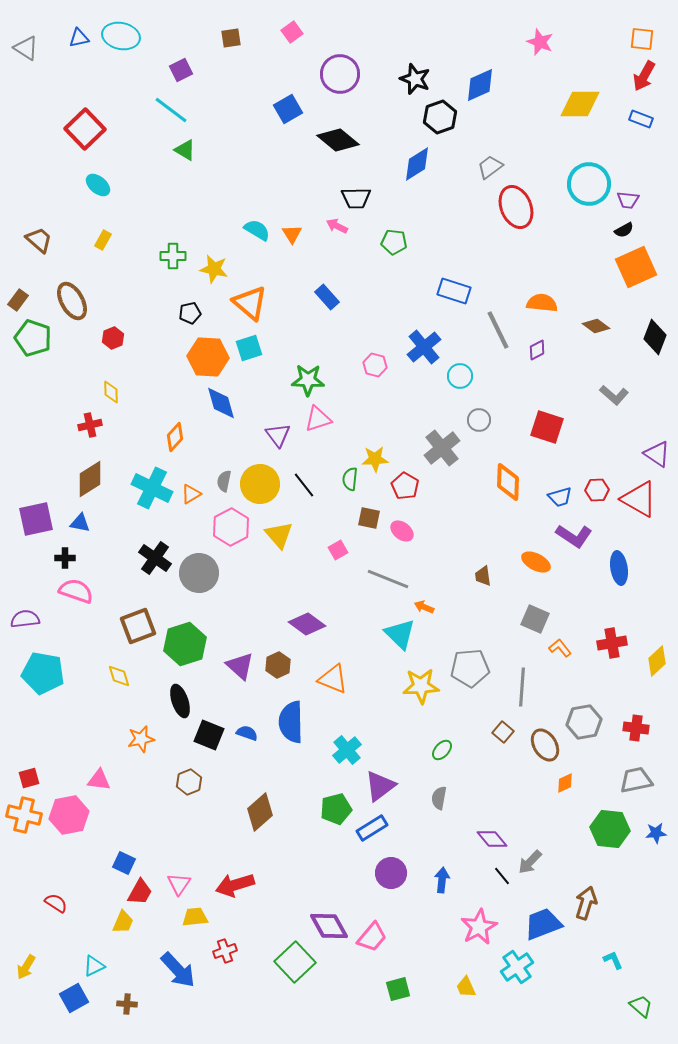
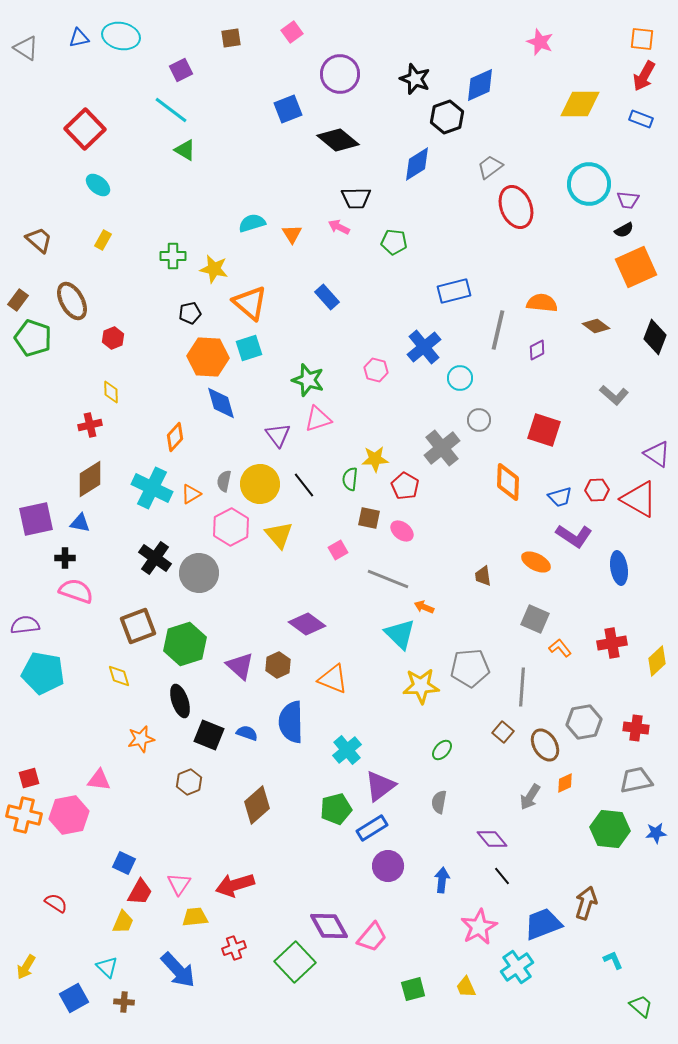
blue square at (288, 109): rotated 8 degrees clockwise
black hexagon at (440, 117): moved 7 px right
pink arrow at (337, 226): moved 2 px right, 1 px down
cyan semicircle at (257, 230): moved 5 px left, 7 px up; rotated 48 degrees counterclockwise
blue rectangle at (454, 291): rotated 32 degrees counterclockwise
gray line at (498, 330): rotated 39 degrees clockwise
pink hexagon at (375, 365): moved 1 px right, 5 px down
cyan circle at (460, 376): moved 2 px down
green star at (308, 380): rotated 16 degrees clockwise
red square at (547, 427): moved 3 px left, 3 px down
purple semicircle at (25, 619): moved 6 px down
gray semicircle at (439, 798): moved 4 px down
brown diamond at (260, 812): moved 3 px left, 7 px up
gray arrow at (530, 862): moved 65 px up; rotated 12 degrees counterclockwise
purple circle at (391, 873): moved 3 px left, 7 px up
red cross at (225, 951): moved 9 px right, 3 px up
cyan triangle at (94, 966): moved 13 px right, 1 px down; rotated 50 degrees counterclockwise
green square at (398, 989): moved 15 px right
brown cross at (127, 1004): moved 3 px left, 2 px up
